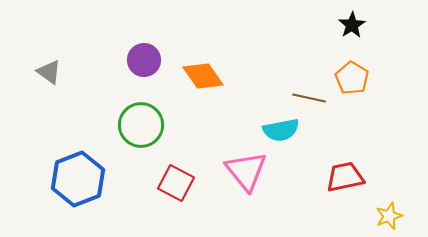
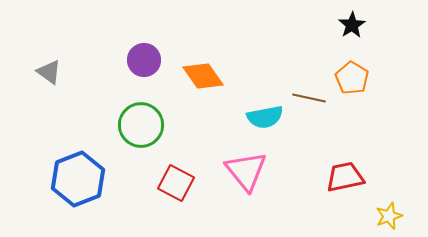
cyan semicircle: moved 16 px left, 13 px up
